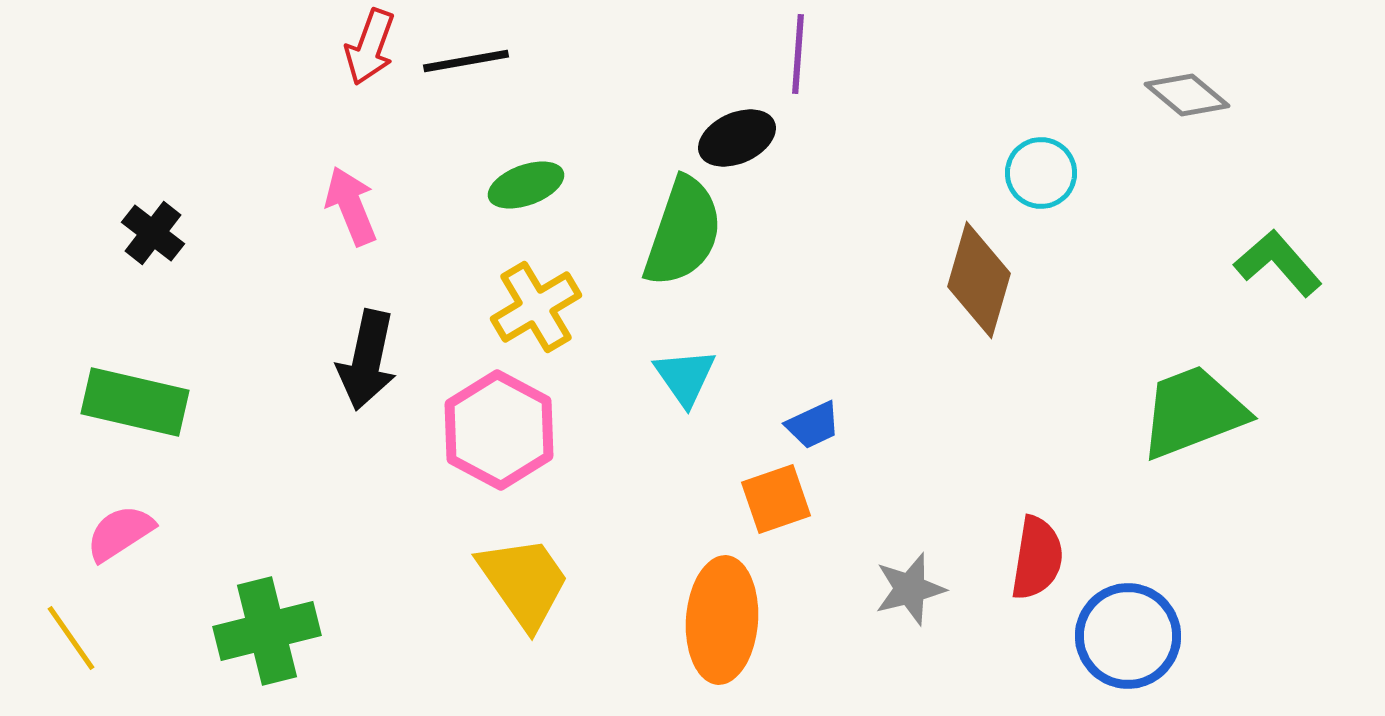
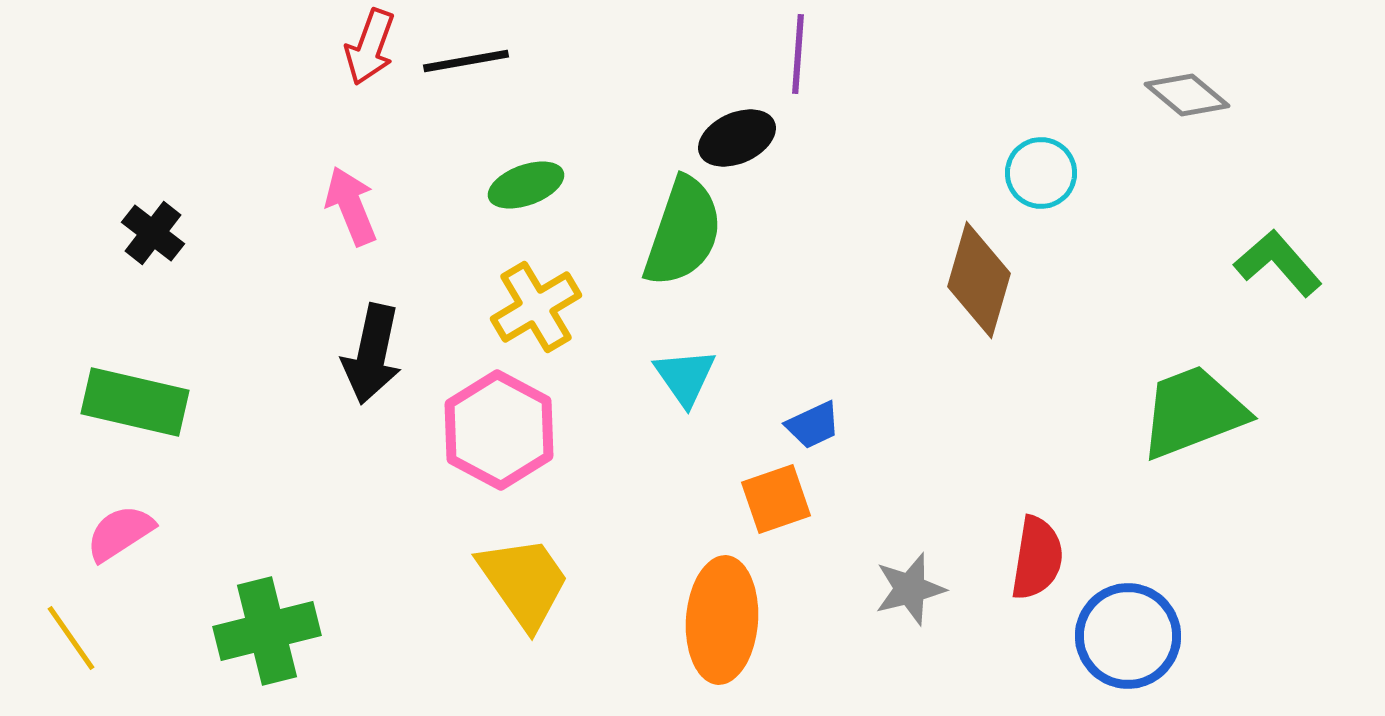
black arrow: moved 5 px right, 6 px up
